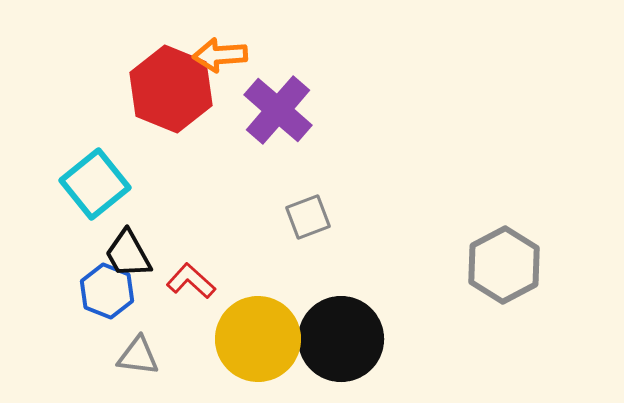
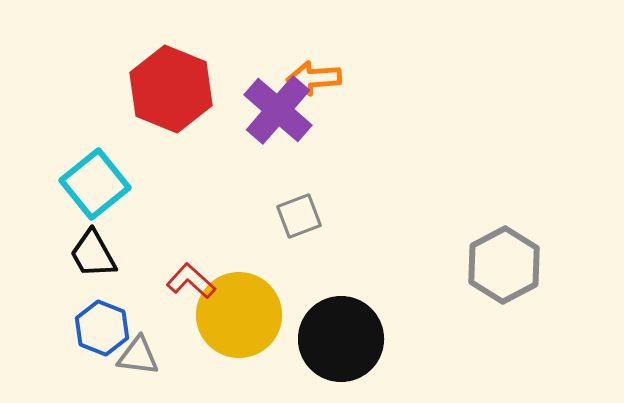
orange arrow: moved 94 px right, 23 px down
gray square: moved 9 px left, 1 px up
black trapezoid: moved 35 px left
blue hexagon: moved 5 px left, 37 px down
yellow circle: moved 19 px left, 24 px up
